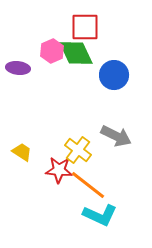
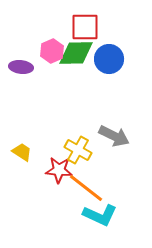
green diamond: rotated 66 degrees counterclockwise
purple ellipse: moved 3 px right, 1 px up
blue circle: moved 5 px left, 16 px up
gray arrow: moved 2 px left
yellow cross: rotated 8 degrees counterclockwise
orange line: moved 2 px left, 3 px down
